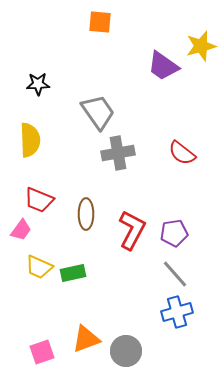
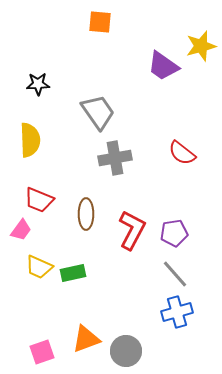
gray cross: moved 3 px left, 5 px down
